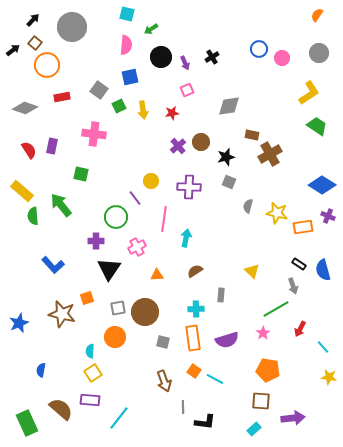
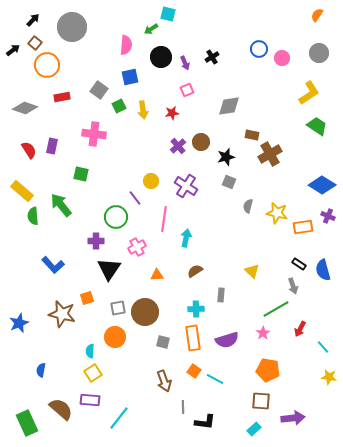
cyan square at (127, 14): moved 41 px right
purple cross at (189, 187): moved 3 px left, 1 px up; rotated 30 degrees clockwise
